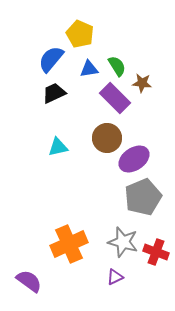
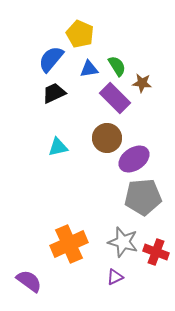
gray pentagon: rotated 18 degrees clockwise
